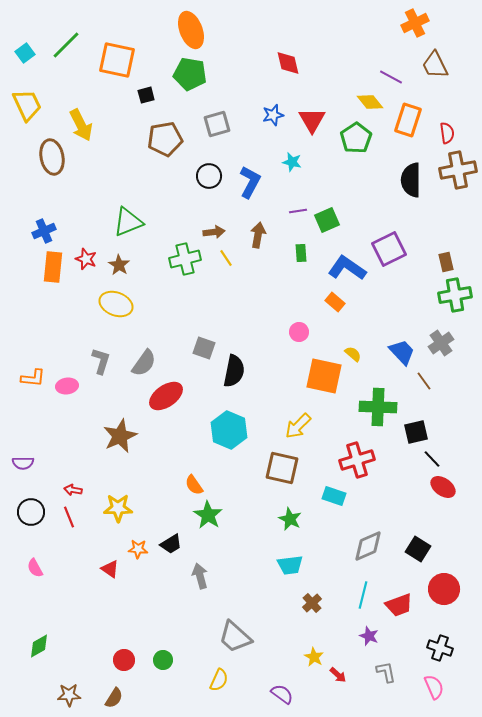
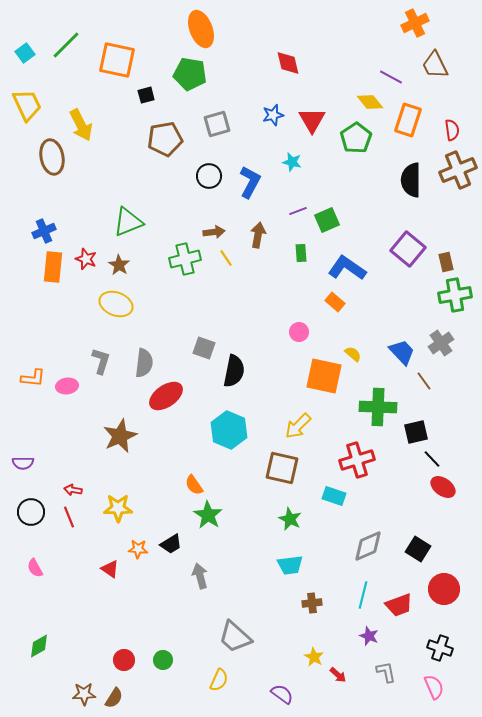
orange ellipse at (191, 30): moved 10 px right, 1 px up
red semicircle at (447, 133): moved 5 px right, 3 px up
brown cross at (458, 170): rotated 12 degrees counterclockwise
purple line at (298, 211): rotated 12 degrees counterclockwise
purple square at (389, 249): moved 19 px right; rotated 24 degrees counterclockwise
gray semicircle at (144, 363): rotated 28 degrees counterclockwise
brown cross at (312, 603): rotated 36 degrees clockwise
brown star at (69, 695): moved 15 px right, 1 px up
